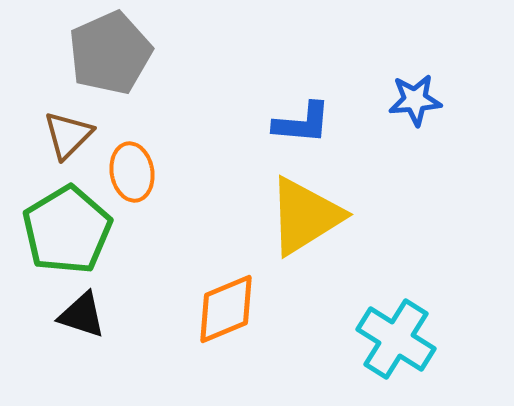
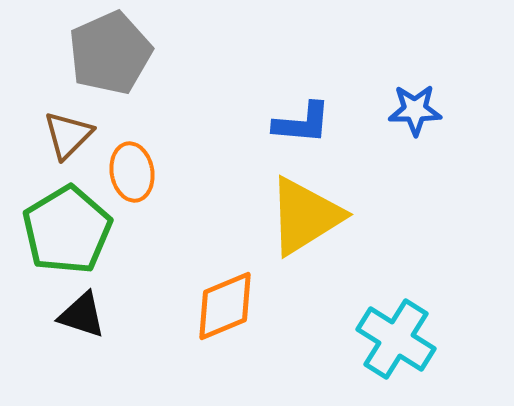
blue star: moved 10 px down; rotated 4 degrees clockwise
orange diamond: moved 1 px left, 3 px up
